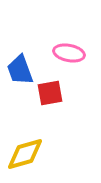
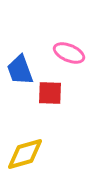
pink ellipse: rotated 12 degrees clockwise
red square: rotated 12 degrees clockwise
